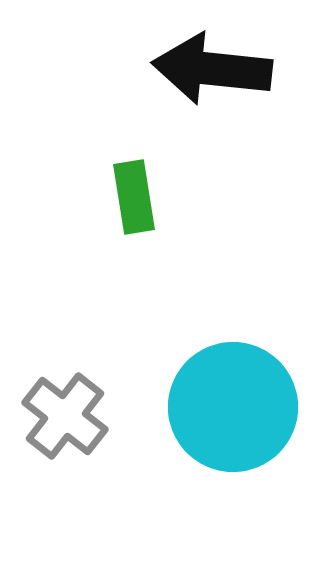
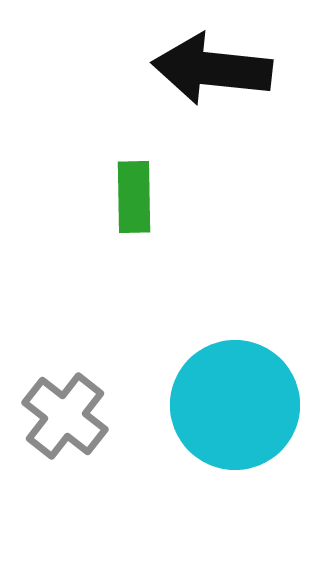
green rectangle: rotated 8 degrees clockwise
cyan circle: moved 2 px right, 2 px up
